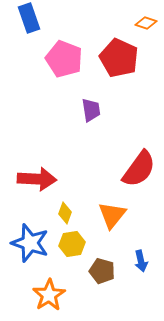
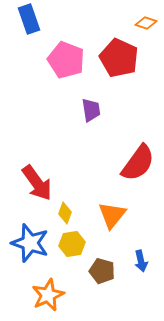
blue rectangle: moved 1 px down
pink pentagon: moved 2 px right, 1 px down
red semicircle: moved 1 px left, 6 px up
red arrow: moved 4 px down; rotated 51 degrees clockwise
orange star: moved 1 px left; rotated 8 degrees clockwise
